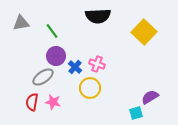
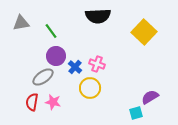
green line: moved 1 px left
